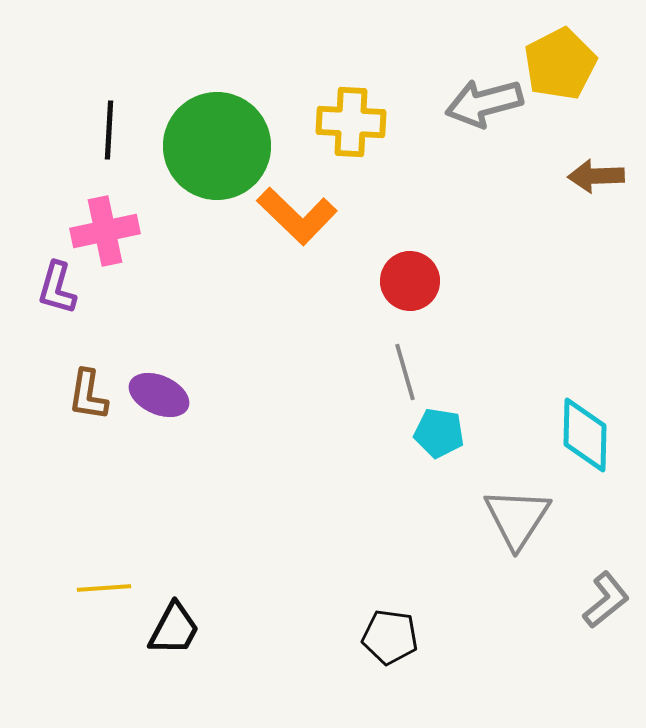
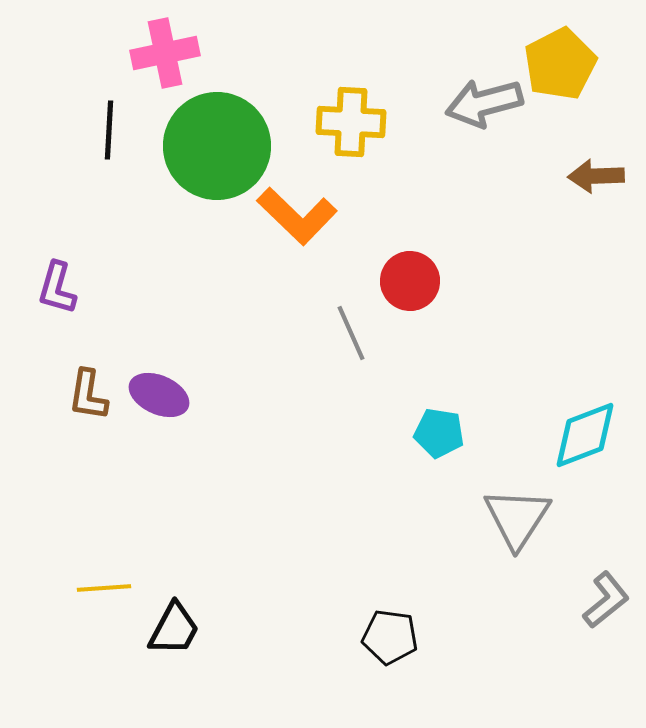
pink cross: moved 60 px right, 178 px up
gray line: moved 54 px left, 39 px up; rotated 8 degrees counterclockwise
cyan diamond: rotated 68 degrees clockwise
